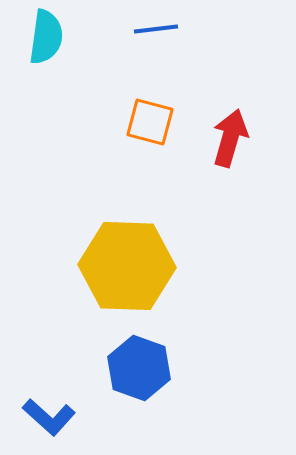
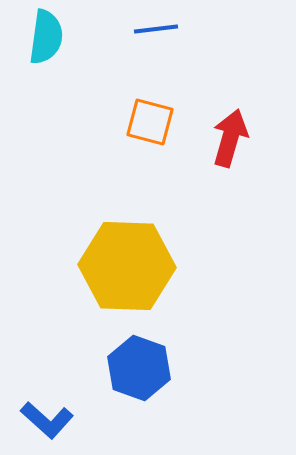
blue L-shape: moved 2 px left, 3 px down
